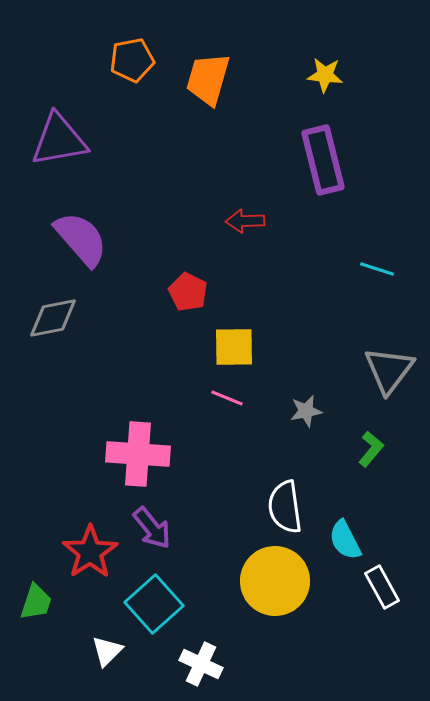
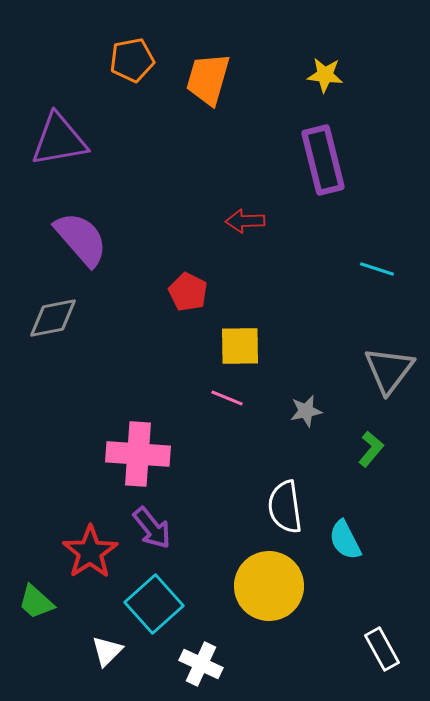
yellow square: moved 6 px right, 1 px up
yellow circle: moved 6 px left, 5 px down
white rectangle: moved 62 px down
green trapezoid: rotated 114 degrees clockwise
